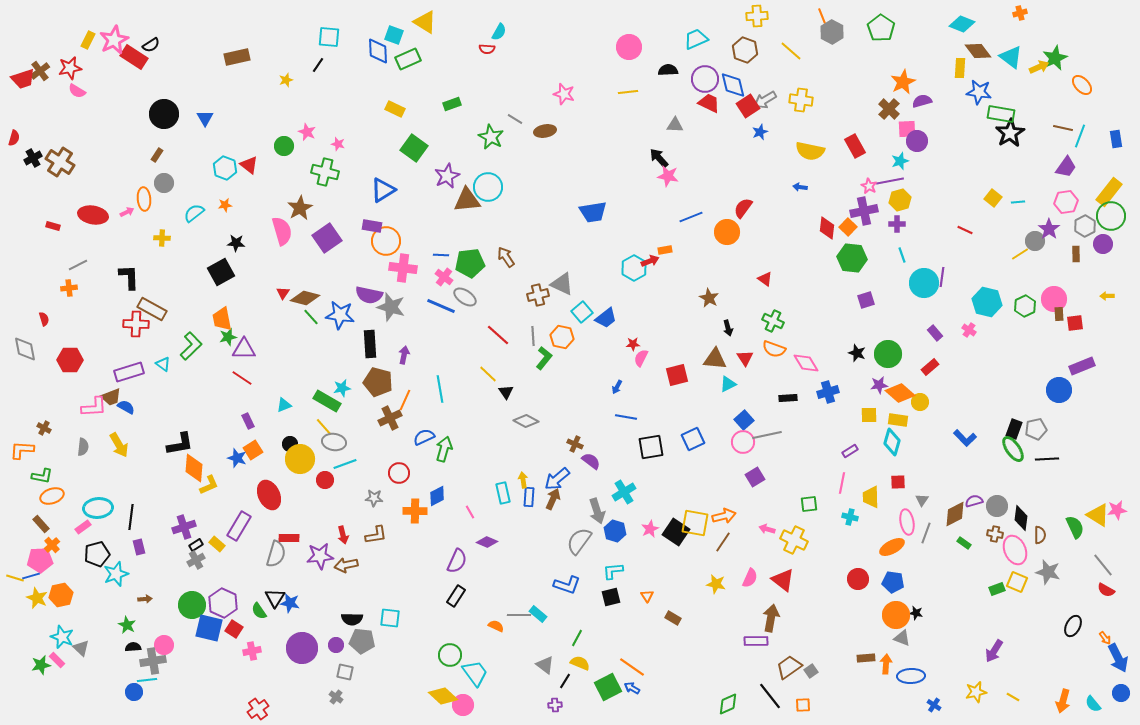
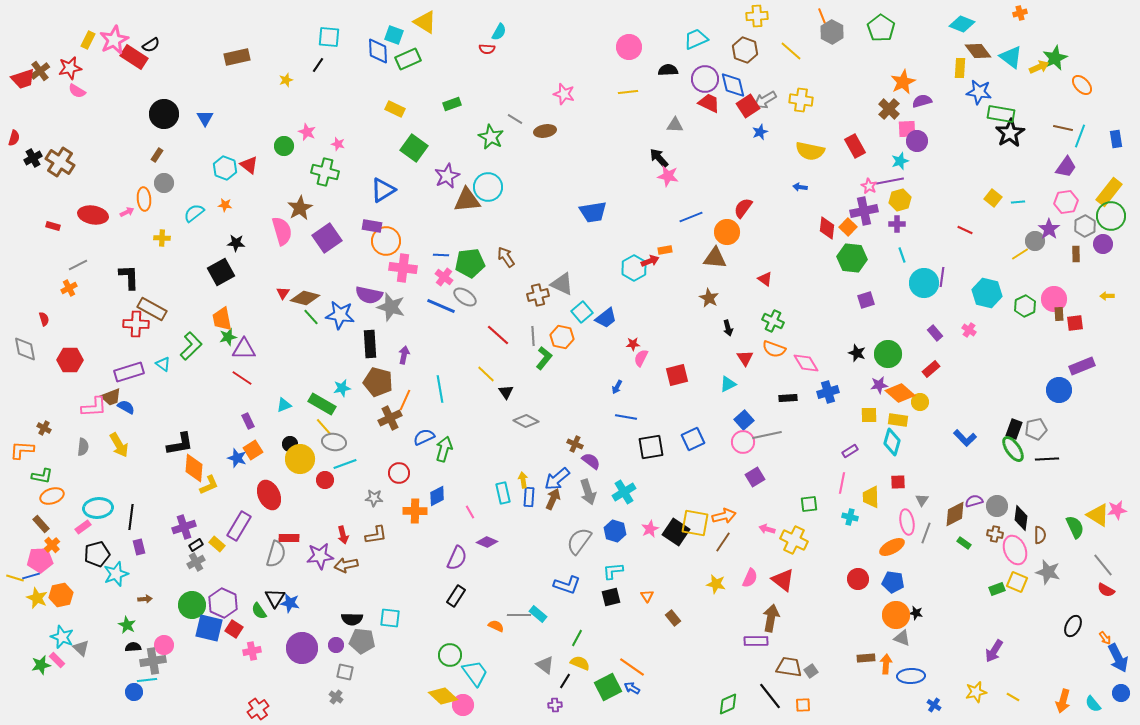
orange star at (225, 205): rotated 16 degrees clockwise
orange cross at (69, 288): rotated 21 degrees counterclockwise
cyan hexagon at (987, 302): moved 9 px up
brown triangle at (715, 359): moved 101 px up
red rectangle at (930, 367): moved 1 px right, 2 px down
yellow line at (488, 374): moved 2 px left
green rectangle at (327, 401): moved 5 px left, 3 px down
gray arrow at (597, 511): moved 9 px left, 19 px up
gray cross at (196, 560): moved 2 px down
purple semicircle at (457, 561): moved 3 px up
brown rectangle at (673, 618): rotated 21 degrees clockwise
brown trapezoid at (789, 667): rotated 44 degrees clockwise
